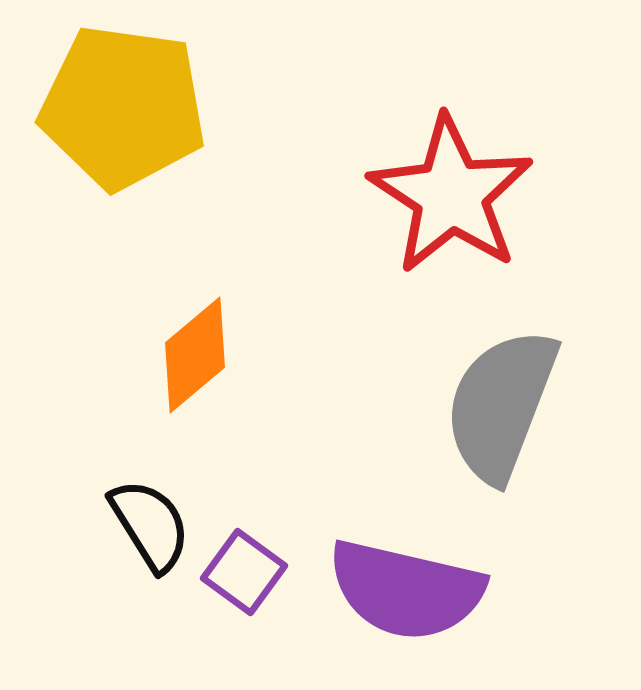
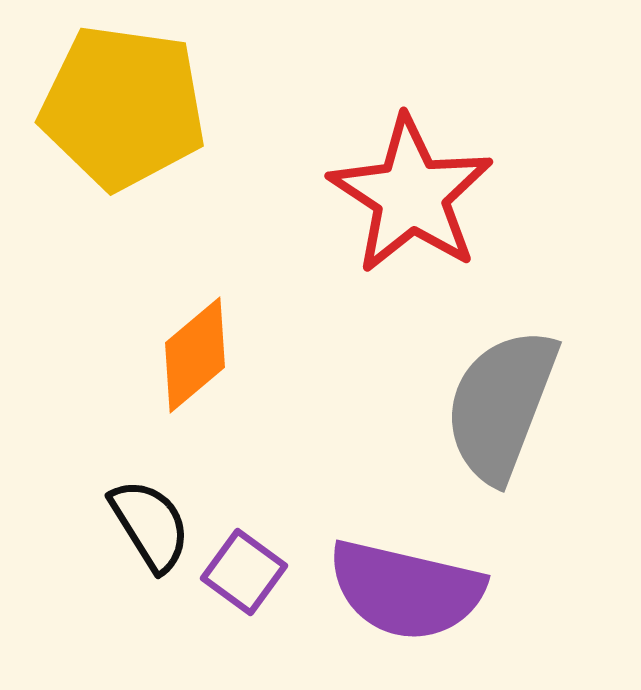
red star: moved 40 px left
